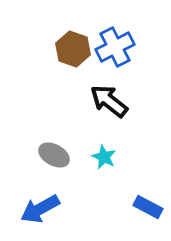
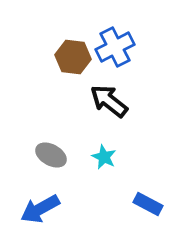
brown hexagon: moved 8 px down; rotated 12 degrees counterclockwise
gray ellipse: moved 3 px left
blue rectangle: moved 3 px up
